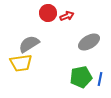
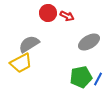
red arrow: rotated 48 degrees clockwise
yellow trapezoid: rotated 20 degrees counterclockwise
blue line: moved 2 px left; rotated 16 degrees clockwise
